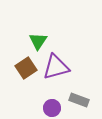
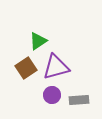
green triangle: rotated 24 degrees clockwise
gray rectangle: rotated 24 degrees counterclockwise
purple circle: moved 13 px up
